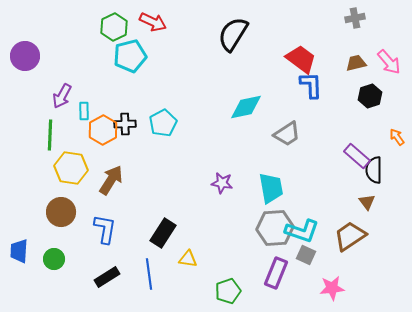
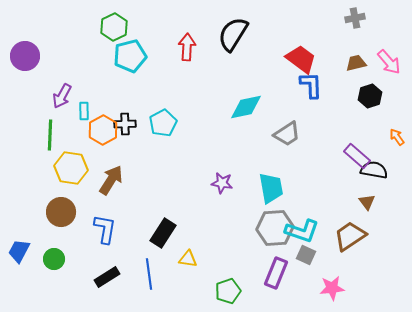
red arrow at (153, 22): moved 34 px right, 25 px down; rotated 112 degrees counterclockwise
black semicircle at (374, 170): rotated 100 degrees clockwise
blue trapezoid at (19, 251): rotated 25 degrees clockwise
